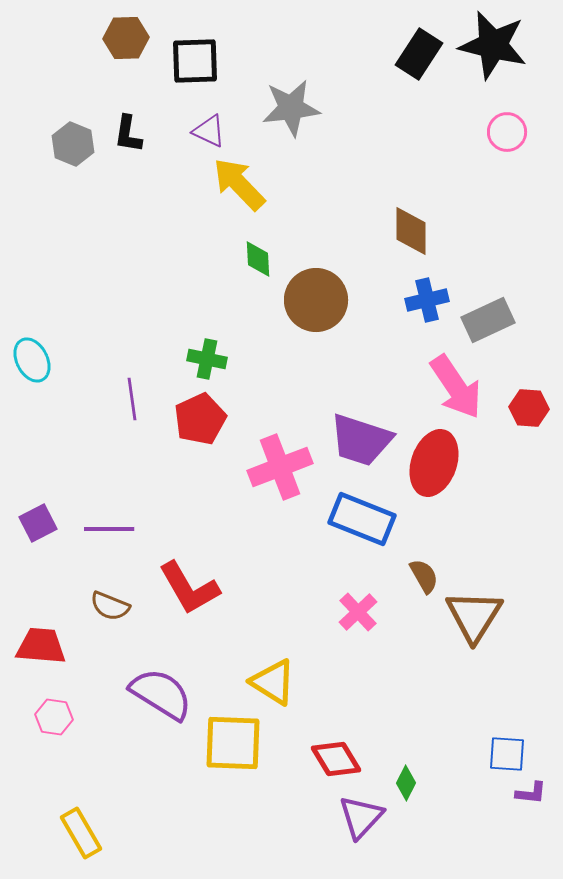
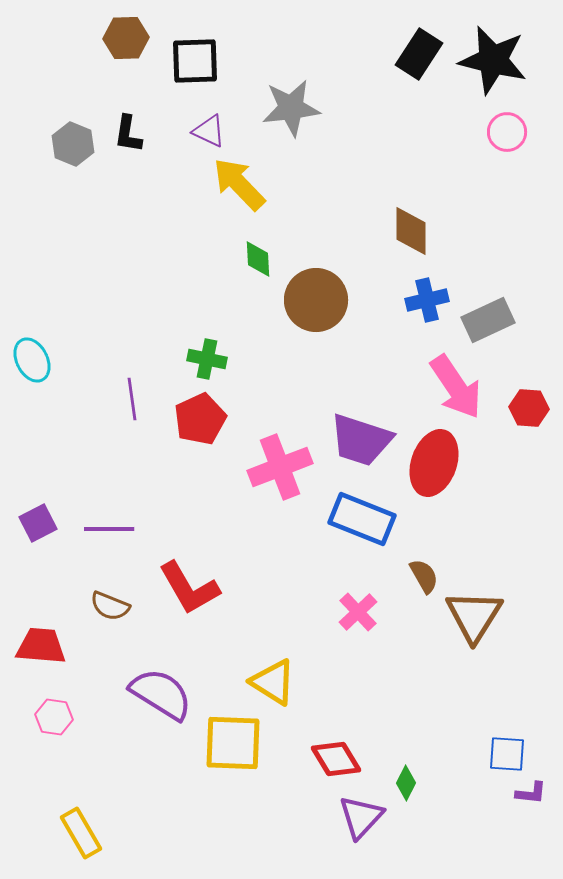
black star at (493, 45): moved 15 px down
